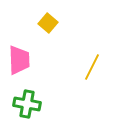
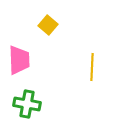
yellow square: moved 2 px down
yellow line: rotated 24 degrees counterclockwise
